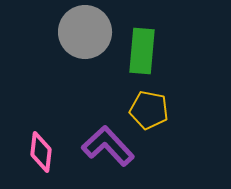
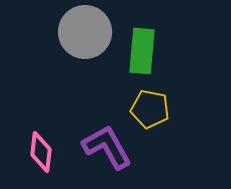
yellow pentagon: moved 1 px right, 1 px up
purple L-shape: moved 1 px left, 1 px down; rotated 14 degrees clockwise
